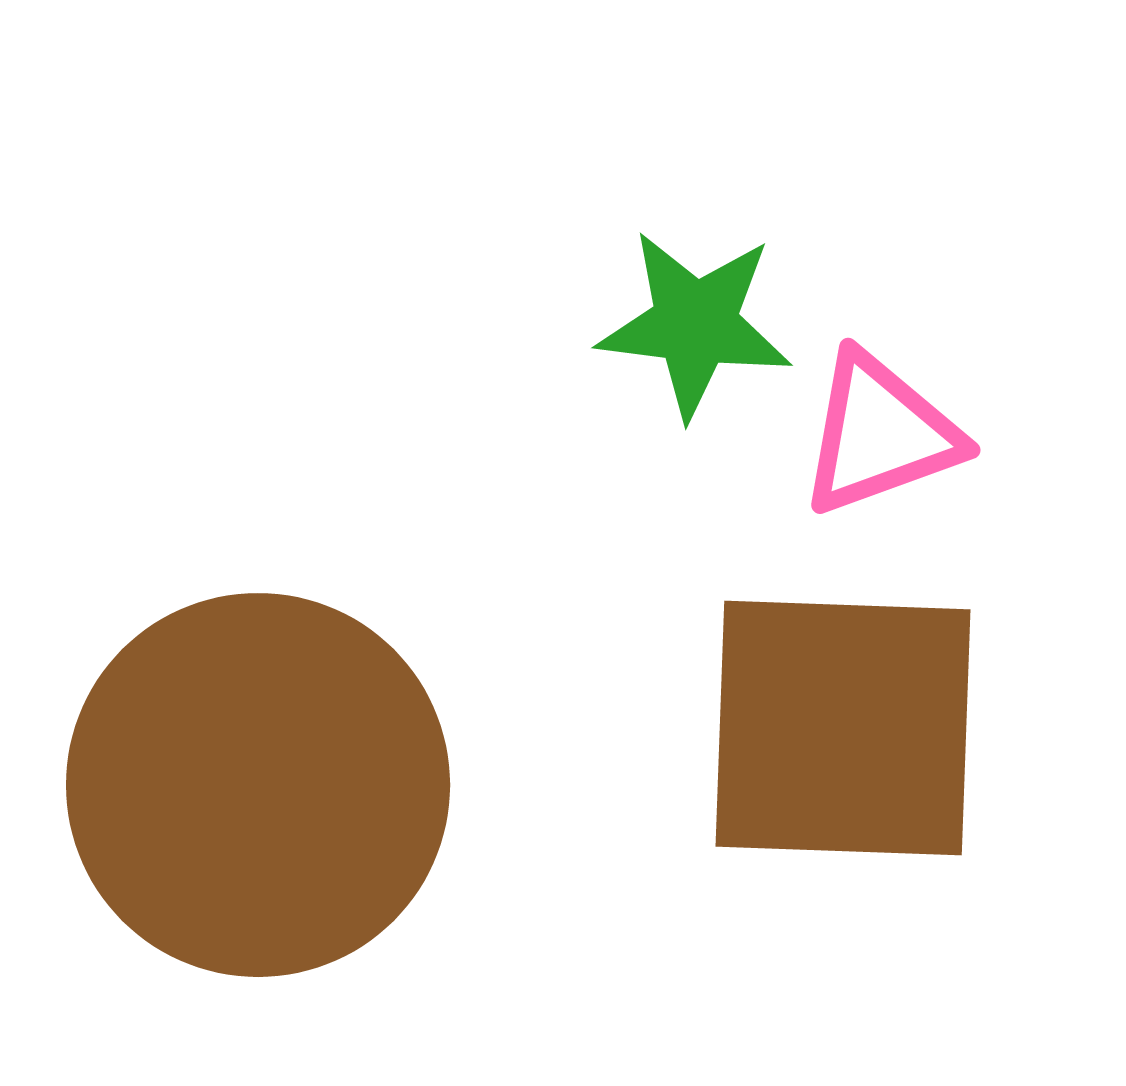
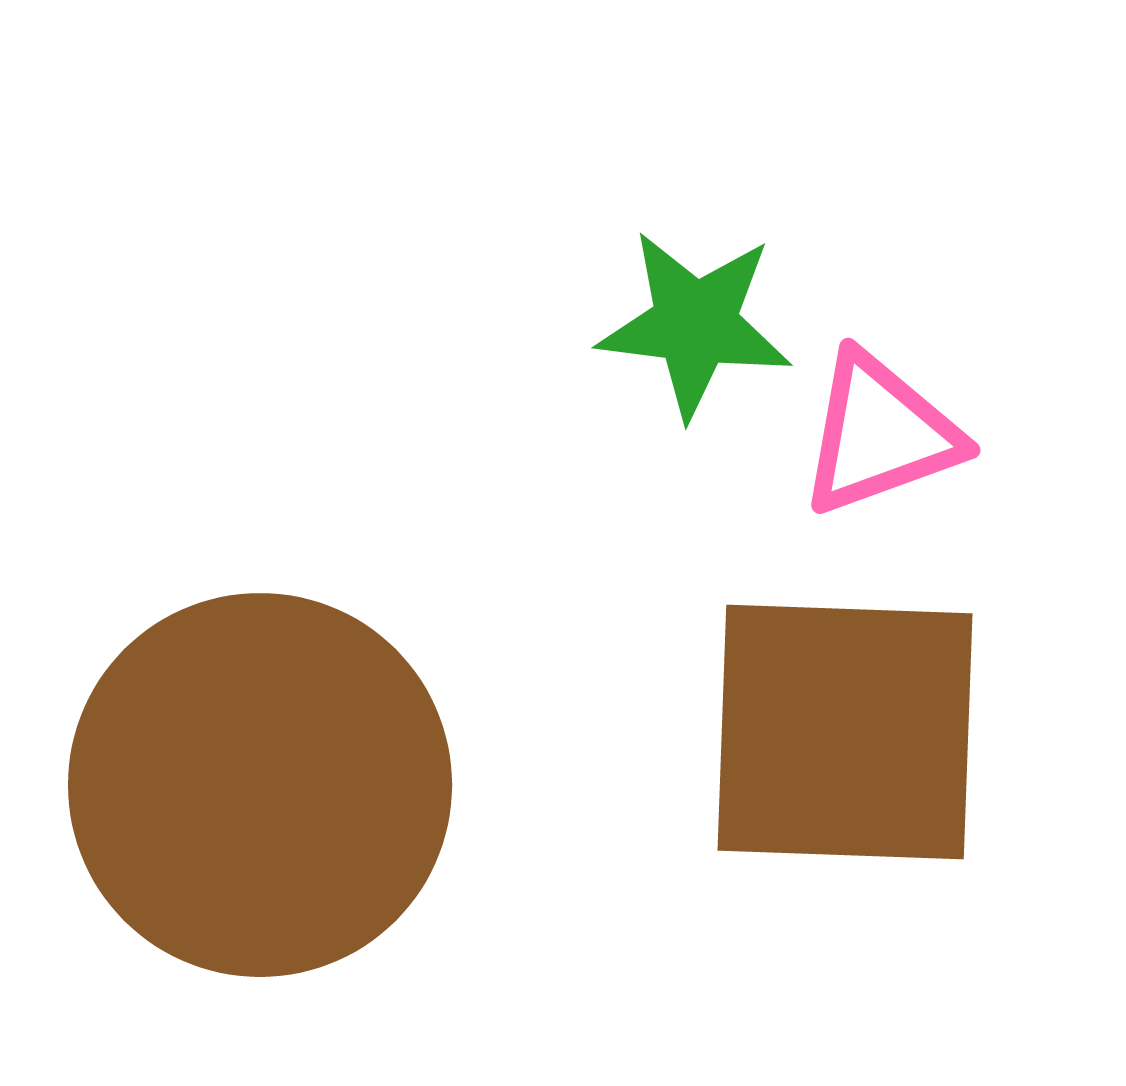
brown square: moved 2 px right, 4 px down
brown circle: moved 2 px right
